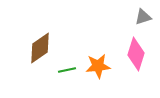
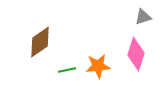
brown diamond: moved 6 px up
